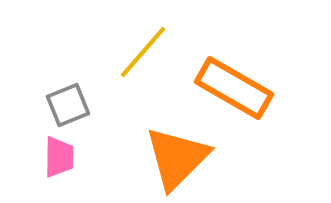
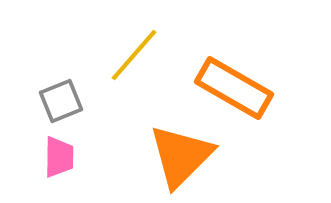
yellow line: moved 9 px left, 3 px down
gray square: moved 7 px left, 4 px up
orange triangle: moved 4 px right, 2 px up
